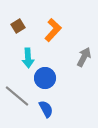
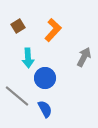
blue semicircle: moved 1 px left
